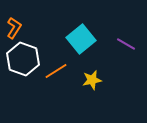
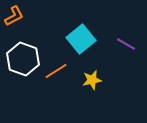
orange L-shape: moved 12 px up; rotated 30 degrees clockwise
